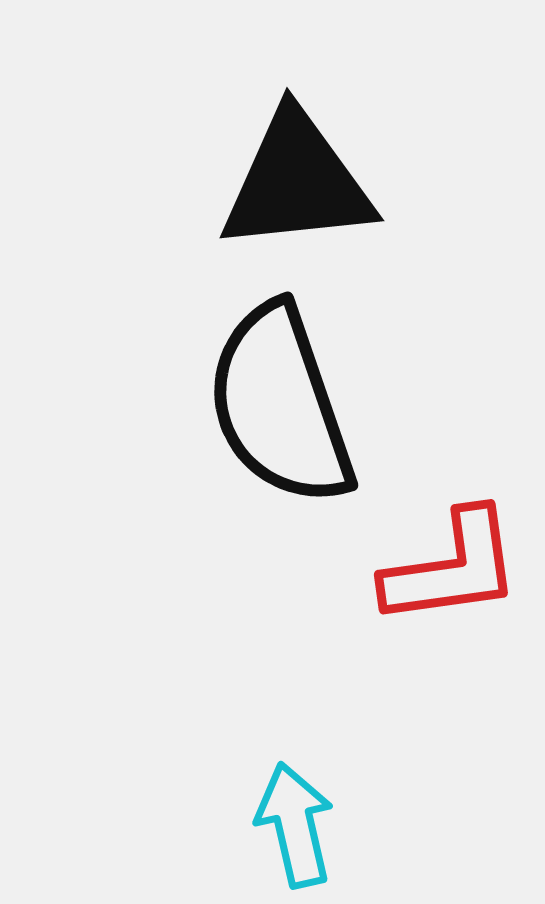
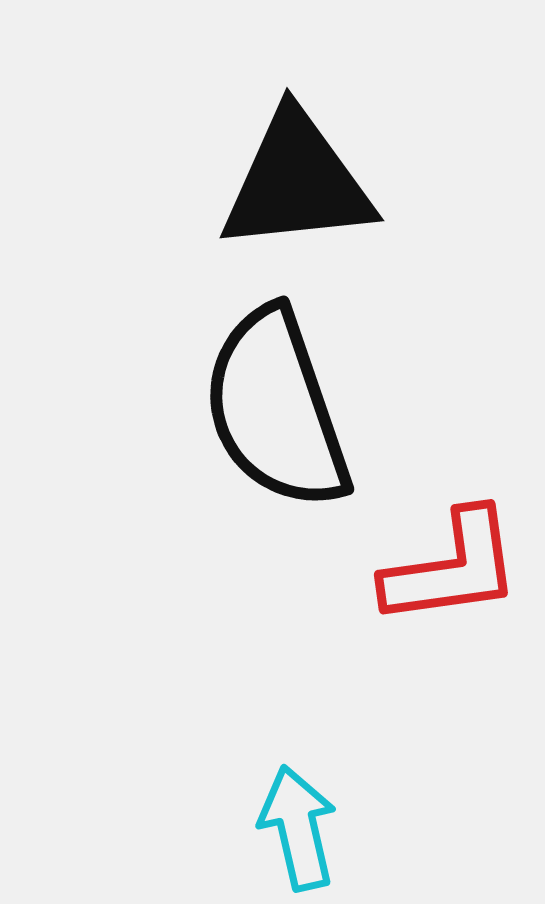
black semicircle: moved 4 px left, 4 px down
cyan arrow: moved 3 px right, 3 px down
